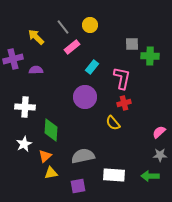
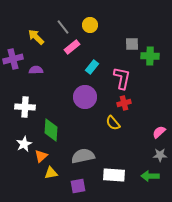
orange triangle: moved 4 px left
